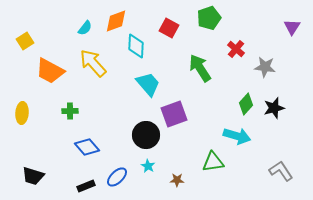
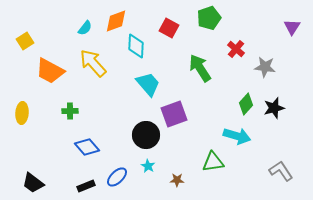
black trapezoid: moved 7 px down; rotated 20 degrees clockwise
